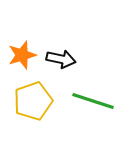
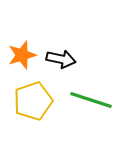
green line: moved 2 px left, 1 px up
